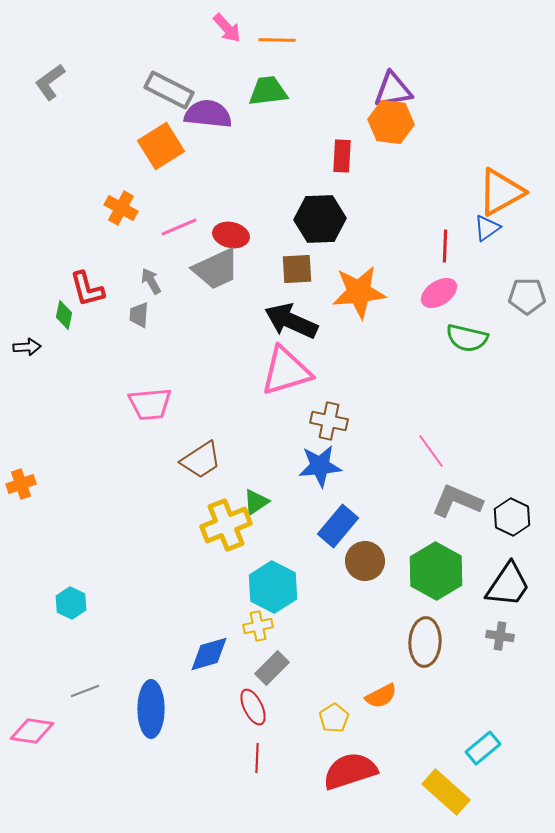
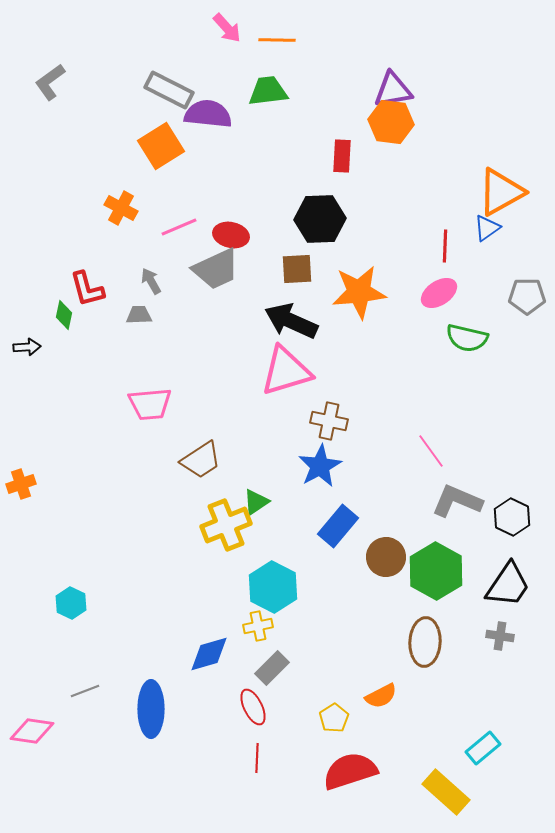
gray trapezoid at (139, 315): rotated 84 degrees clockwise
blue star at (320, 466): rotated 24 degrees counterclockwise
brown circle at (365, 561): moved 21 px right, 4 px up
